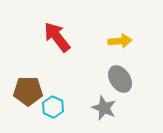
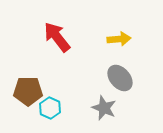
yellow arrow: moved 1 px left, 2 px up
gray ellipse: moved 1 px up; rotated 8 degrees counterclockwise
cyan hexagon: moved 3 px left, 1 px down
